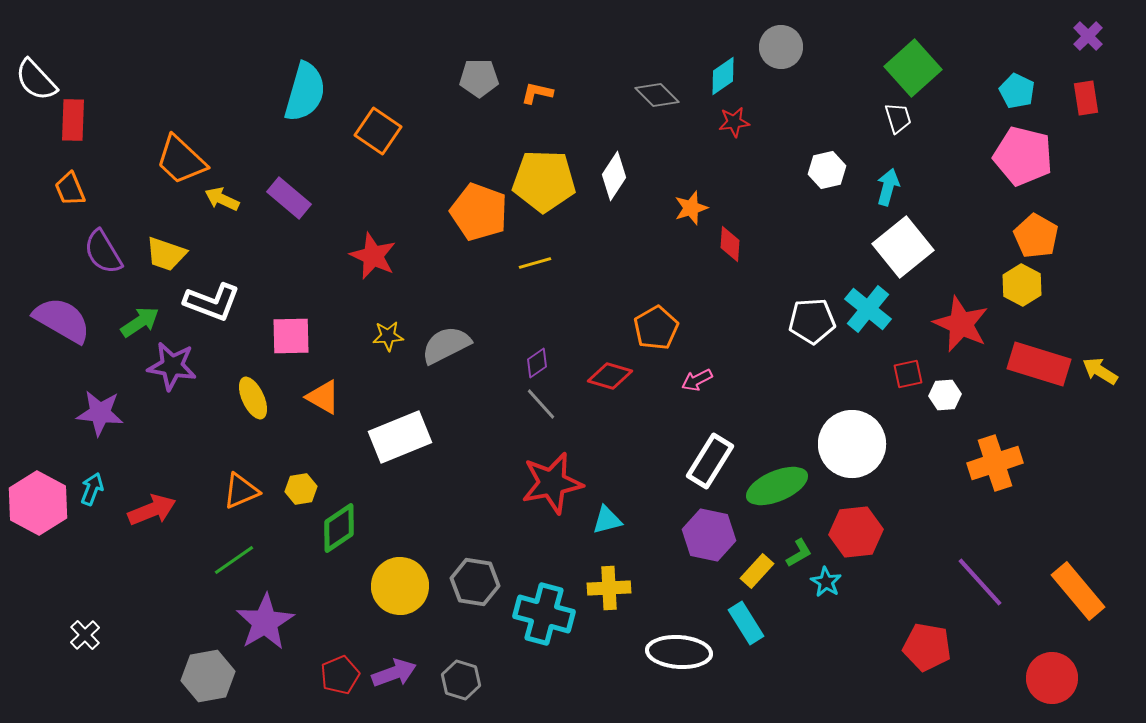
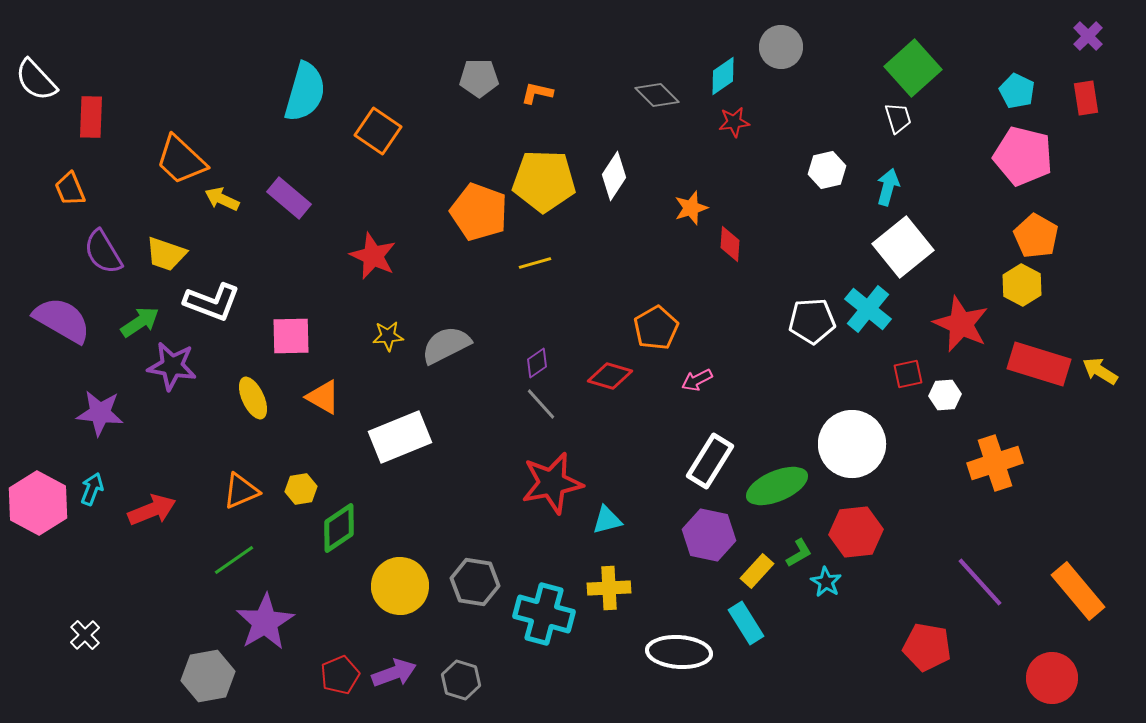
red rectangle at (73, 120): moved 18 px right, 3 px up
